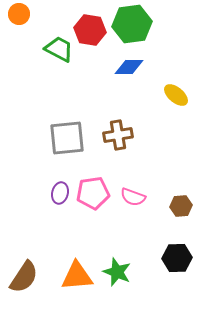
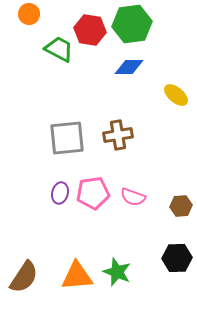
orange circle: moved 10 px right
